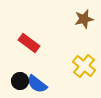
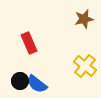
red rectangle: rotated 30 degrees clockwise
yellow cross: moved 1 px right
